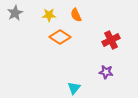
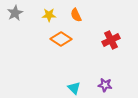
orange diamond: moved 1 px right, 2 px down
purple star: moved 1 px left, 13 px down
cyan triangle: rotated 24 degrees counterclockwise
